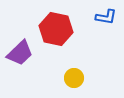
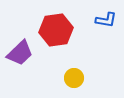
blue L-shape: moved 3 px down
red hexagon: moved 1 px down; rotated 20 degrees counterclockwise
